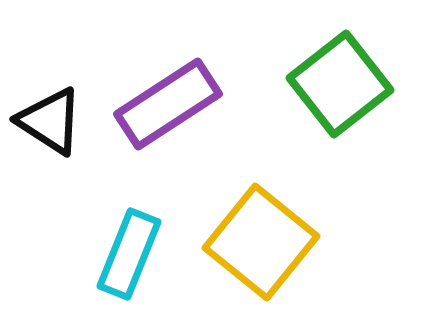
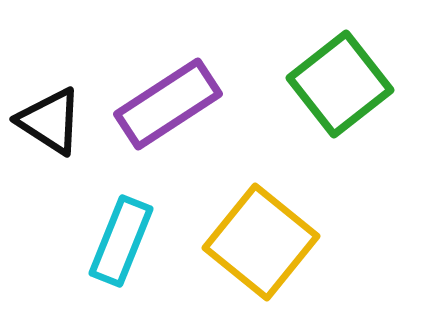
cyan rectangle: moved 8 px left, 13 px up
